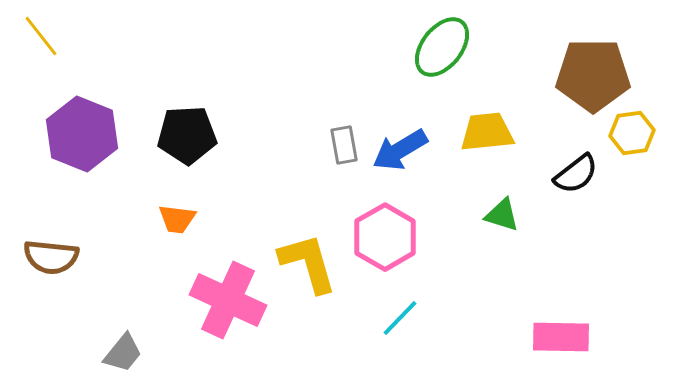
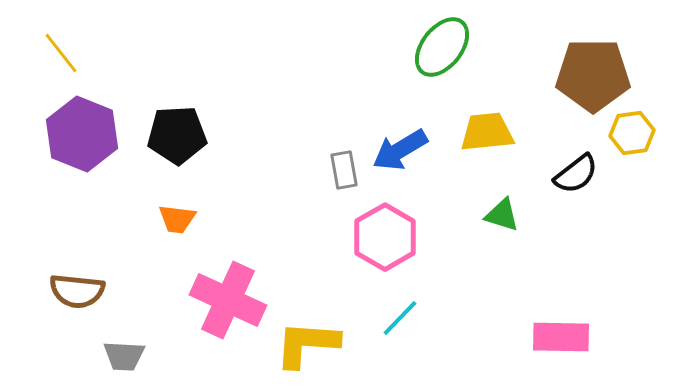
yellow line: moved 20 px right, 17 px down
black pentagon: moved 10 px left
gray rectangle: moved 25 px down
brown semicircle: moved 26 px right, 34 px down
yellow L-shape: moved 1 px left, 81 px down; rotated 70 degrees counterclockwise
gray trapezoid: moved 1 px right, 3 px down; rotated 54 degrees clockwise
